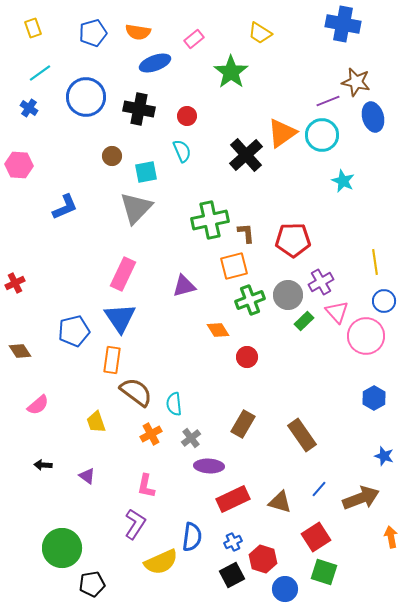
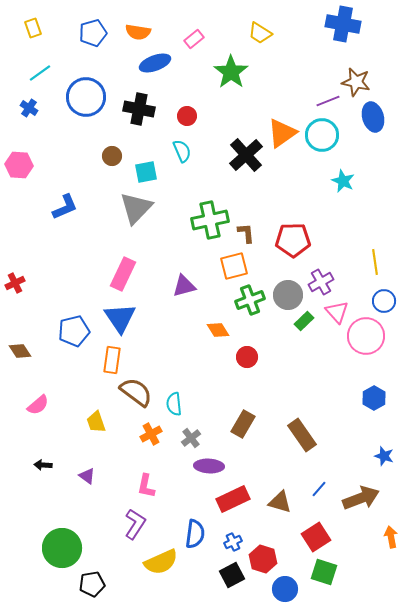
blue semicircle at (192, 537): moved 3 px right, 3 px up
